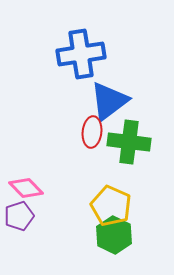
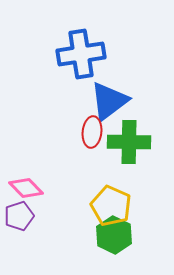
green cross: rotated 6 degrees counterclockwise
